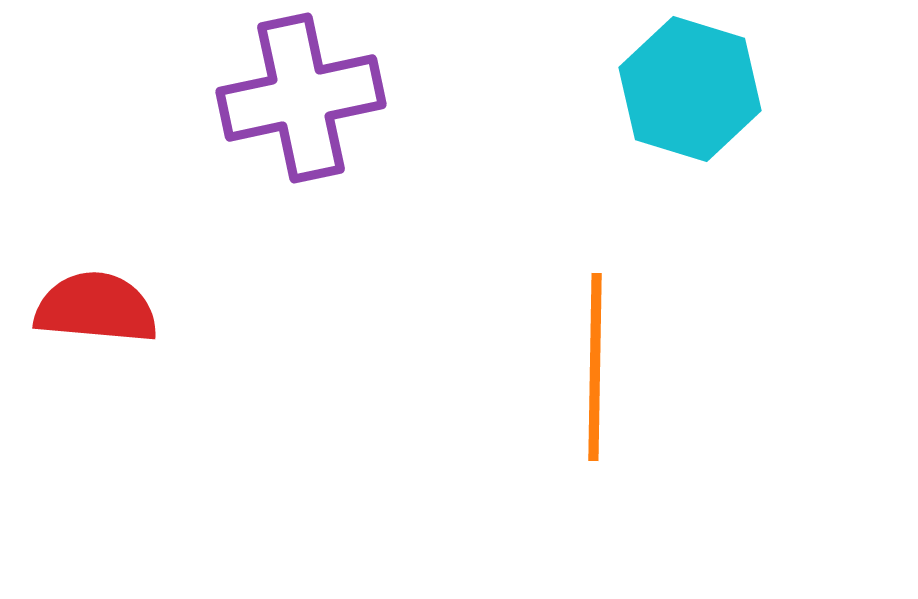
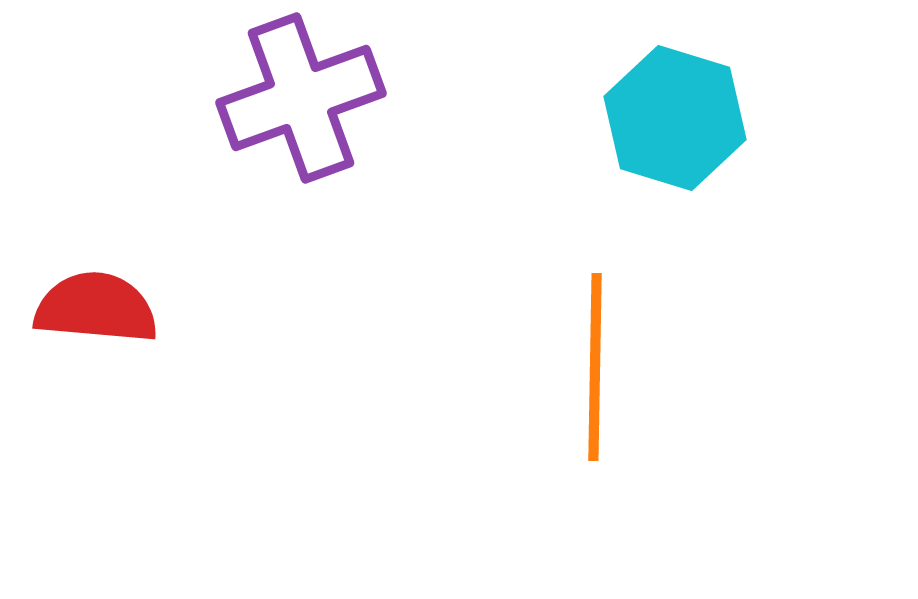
cyan hexagon: moved 15 px left, 29 px down
purple cross: rotated 8 degrees counterclockwise
